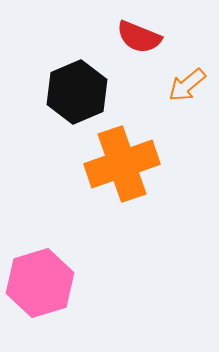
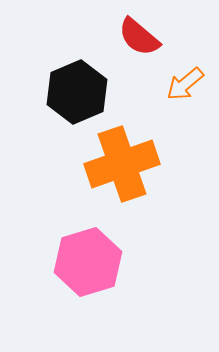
red semicircle: rotated 18 degrees clockwise
orange arrow: moved 2 px left, 1 px up
pink hexagon: moved 48 px right, 21 px up
